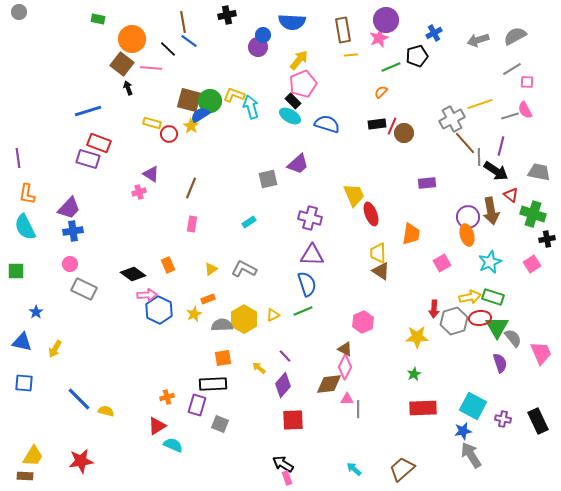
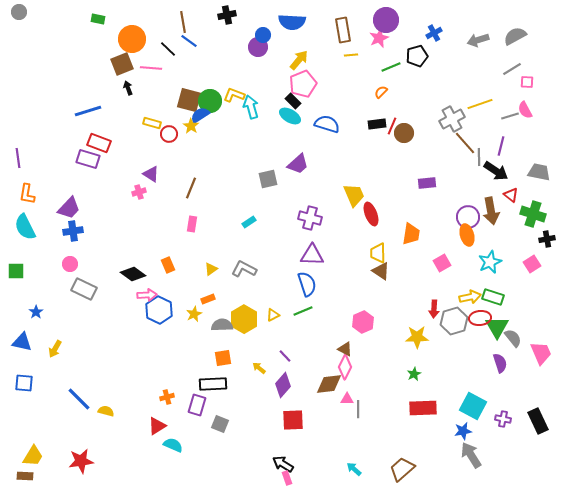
brown square at (122, 64): rotated 30 degrees clockwise
